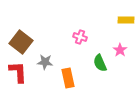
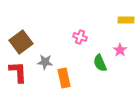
brown square: rotated 15 degrees clockwise
orange rectangle: moved 4 px left
